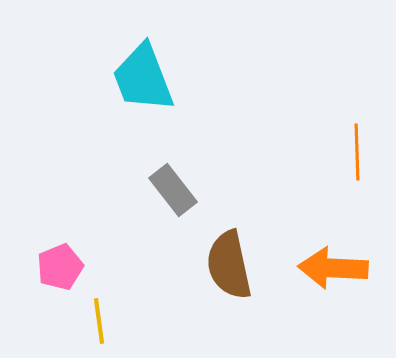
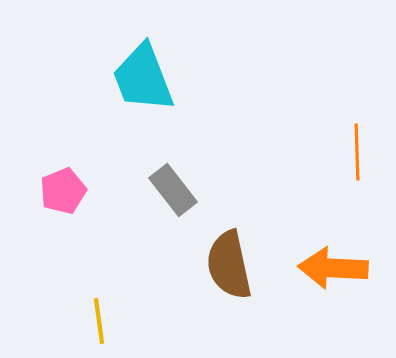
pink pentagon: moved 3 px right, 76 px up
